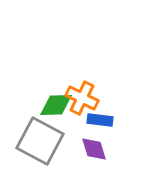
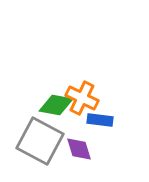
green diamond: rotated 12 degrees clockwise
purple diamond: moved 15 px left
